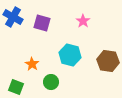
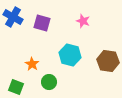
pink star: rotated 16 degrees counterclockwise
green circle: moved 2 px left
